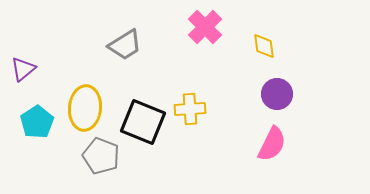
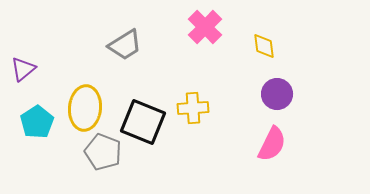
yellow cross: moved 3 px right, 1 px up
gray pentagon: moved 2 px right, 4 px up
